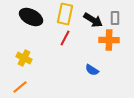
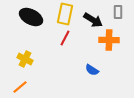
gray rectangle: moved 3 px right, 6 px up
yellow cross: moved 1 px right, 1 px down
